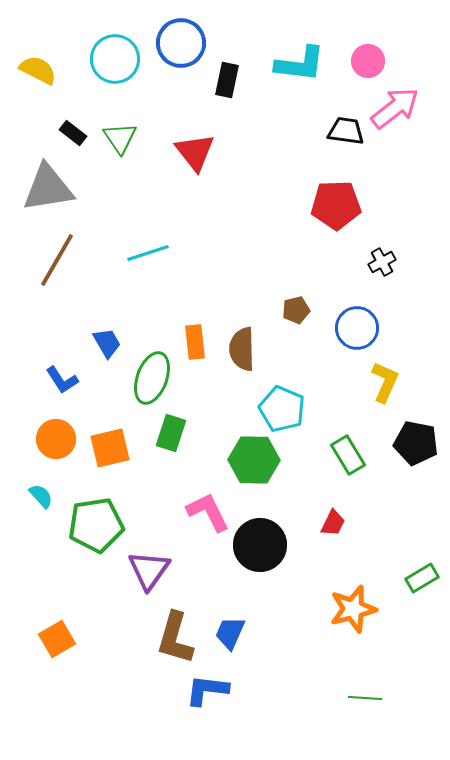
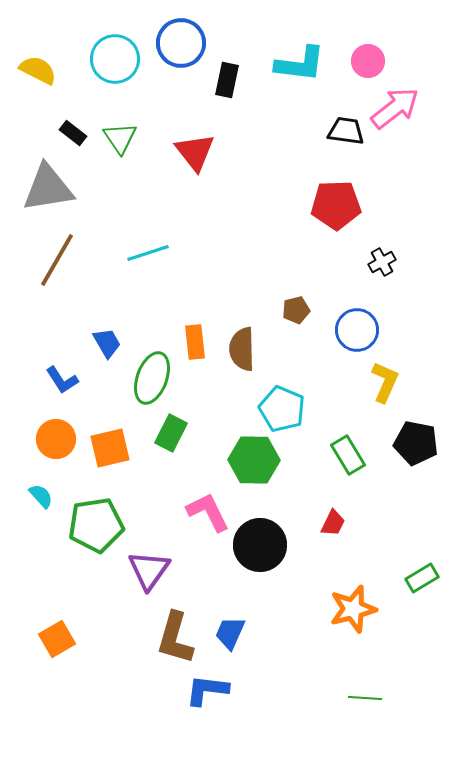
blue circle at (357, 328): moved 2 px down
green rectangle at (171, 433): rotated 9 degrees clockwise
